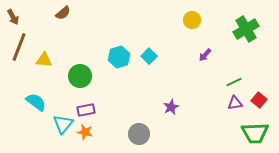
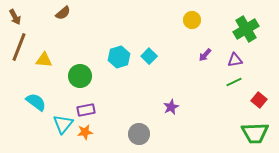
brown arrow: moved 2 px right
purple triangle: moved 43 px up
orange star: rotated 21 degrees counterclockwise
